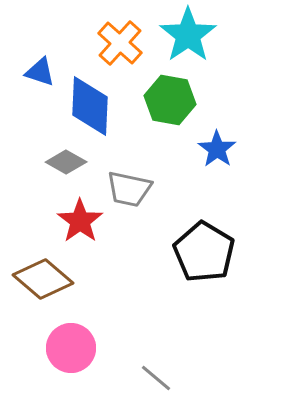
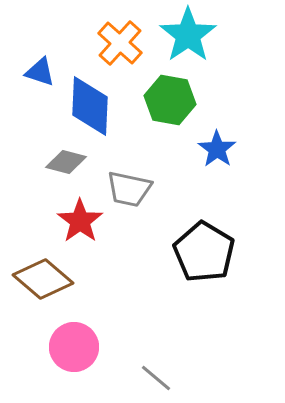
gray diamond: rotated 15 degrees counterclockwise
pink circle: moved 3 px right, 1 px up
